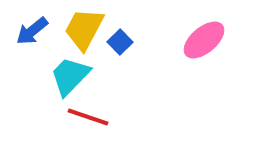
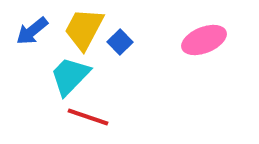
pink ellipse: rotated 18 degrees clockwise
